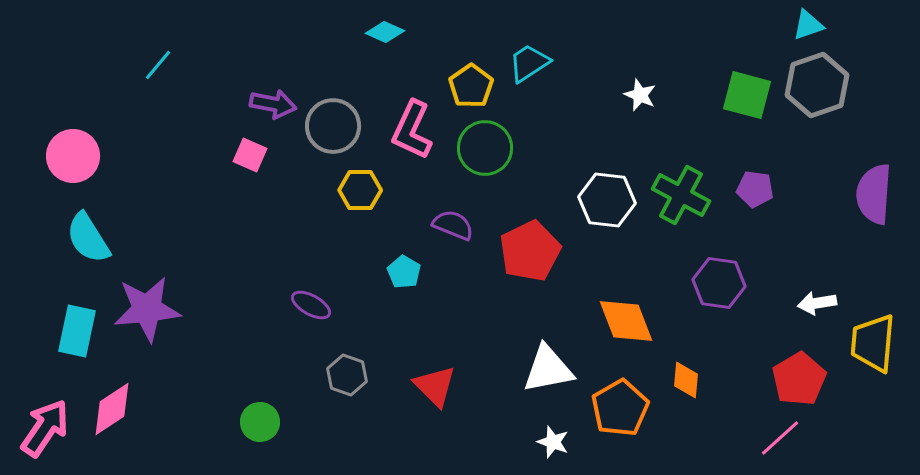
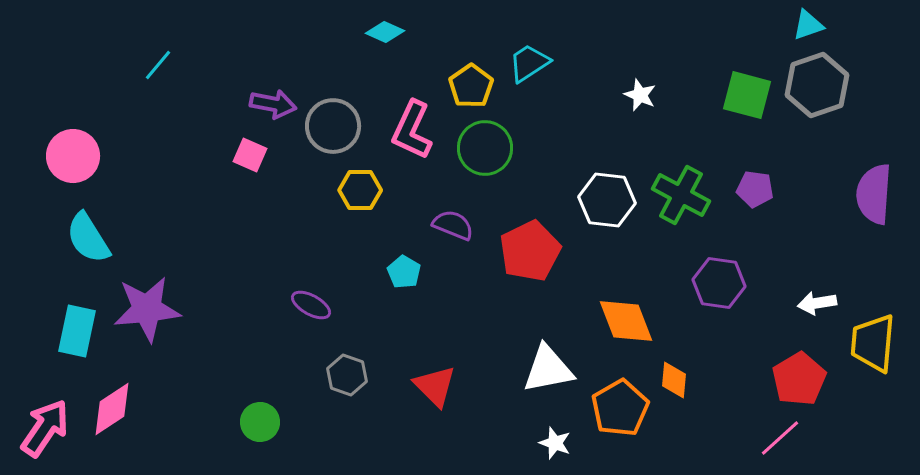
orange diamond at (686, 380): moved 12 px left
white star at (553, 442): moved 2 px right, 1 px down
